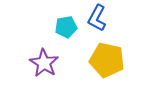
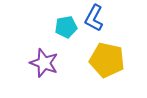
blue L-shape: moved 3 px left
purple star: rotated 12 degrees counterclockwise
